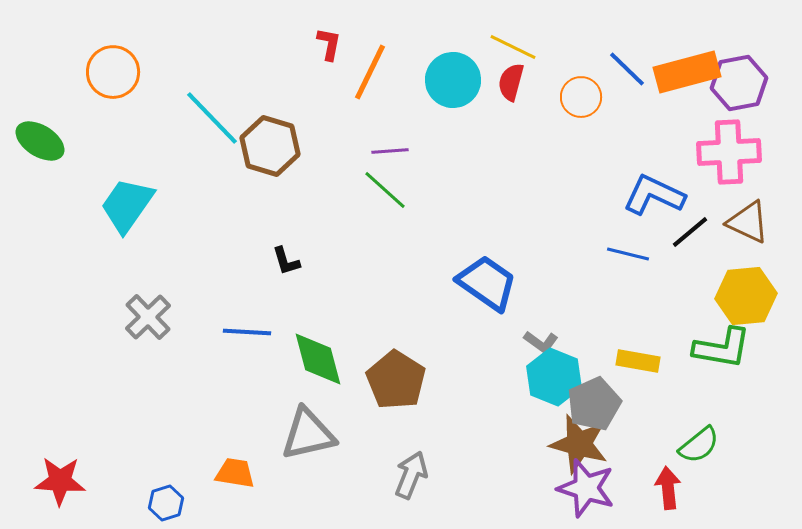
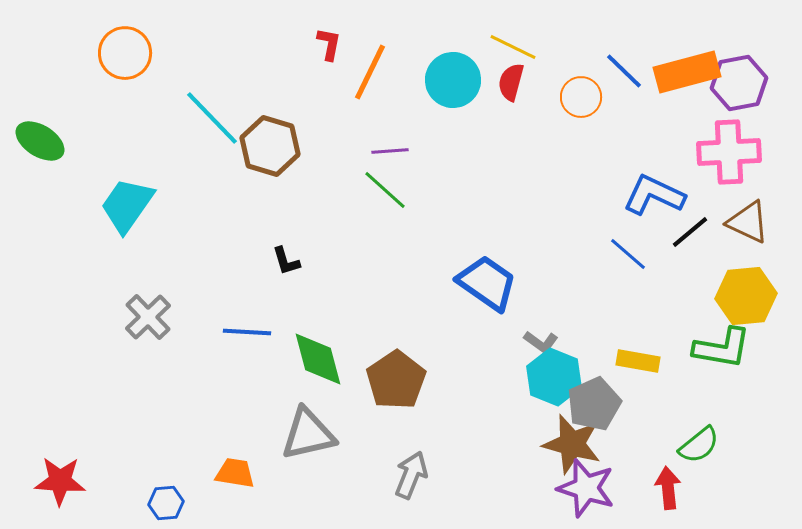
blue line at (627, 69): moved 3 px left, 2 px down
orange circle at (113, 72): moved 12 px right, 19 px up
blue line at (628, 254): rotated 27 degrees clockwise
brown pentagon at (396, 380): rotated 6 degrees clockwise
brown star at (579, 444): moved 7 px left
blue hexagon at (166, 503): rotated 12 degrees clockwise
